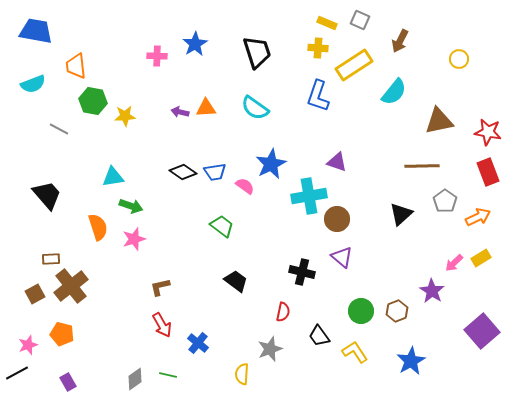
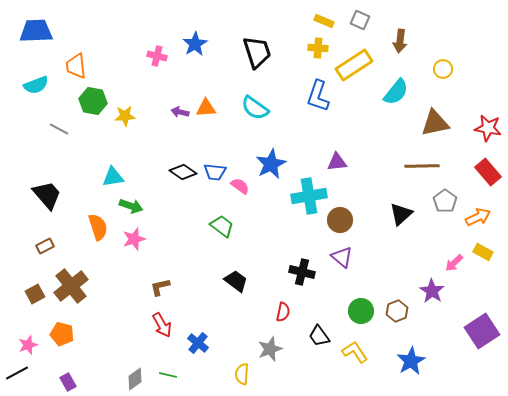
yellow rectangle at (327, 23): moved 3 px left, 2 px up
blue trapezoid at (36, 31): rotated 12 degrees counterclockwise
brown arrow at (400, 41): rotated 20 degrees counterclockwise
pink cross at (157, 56): rotated 12 degrees clockwise
yellow circle at (459, 59): moved 16 px left, 10 px down
cyan semicircle at (33, 84): moved 3 px right, 1 px down
cyan semicircle at (394, 92): moved 2 px right
brown triangle at (439, 121): moved 4 px left, 2 px down
red star at (488, 132): moved 4 px up
purple triangle at (337, 162): rotated 25 degrees counterclockwise
blue trapezoid at (215, 172): rotated 15 degrees clockwise
red rectangle at (488, 172): rotated 20 degrees counterclockwise
pink semicircle at (245, 186): moved 5 px left
brown circle at (337, 219): moved 3 px right, 1 px down
yellow rectangle at (481, 258): moved 2 px right, 6 px up; rotated 60 degrees clockwise
brown rectangle at (51, 259): moved 6 px left, 13 px up; rotated 24 degrees counterclockwise
purple square at (482, 331): rotated 8 degrees clockwise
